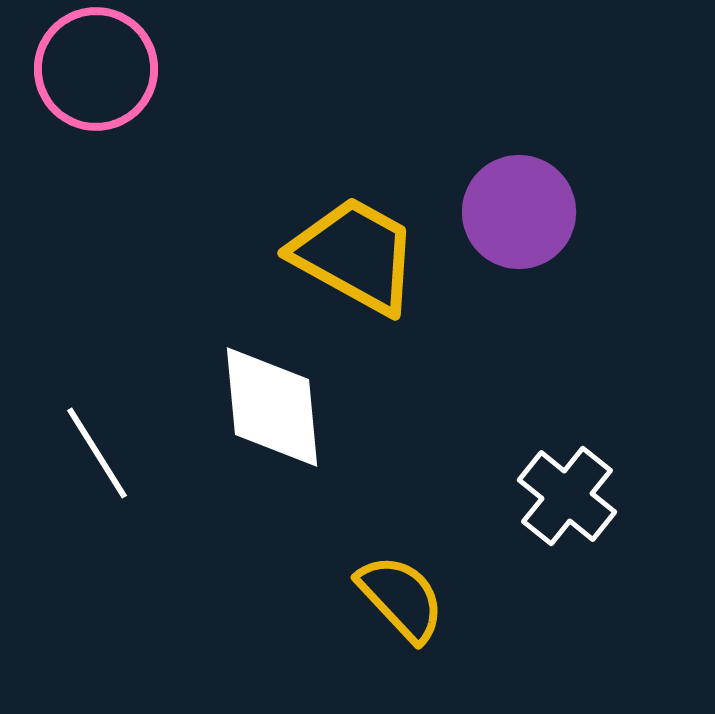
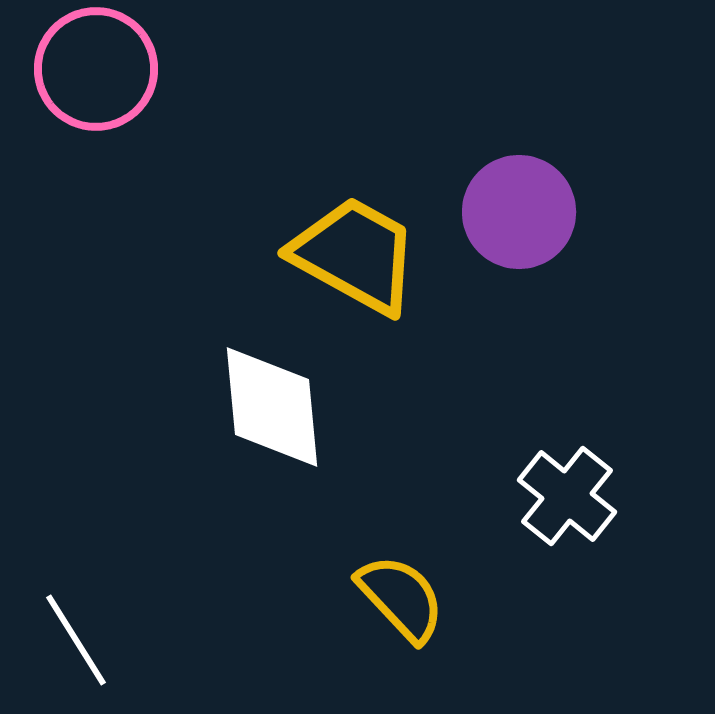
white line: moved 21 px left, 187 px down
